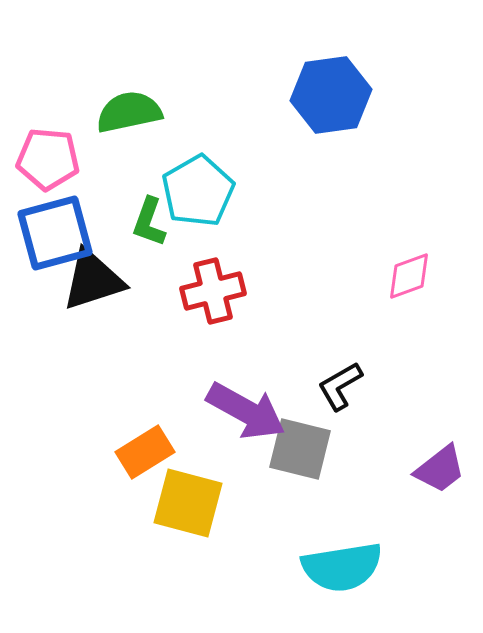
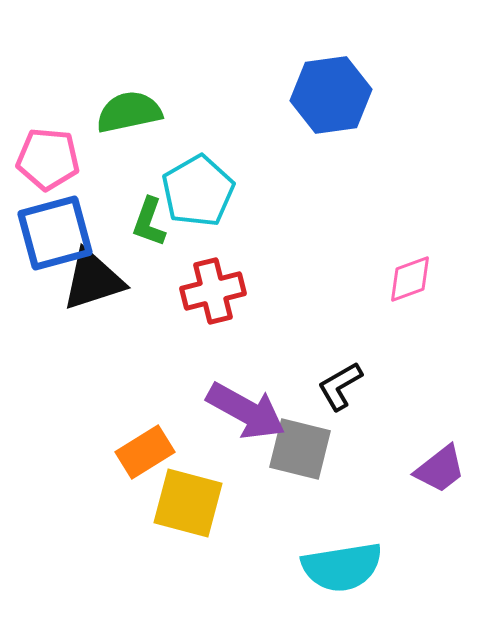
pink diamond: moved 1 px right, 3 px down
